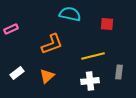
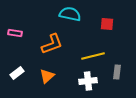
pink rectangle: moved 4 px right, 4 px down; rotated 32 degrees clockwise
gray rectangle: moved 2 px left
white cross: moved 2 px left
